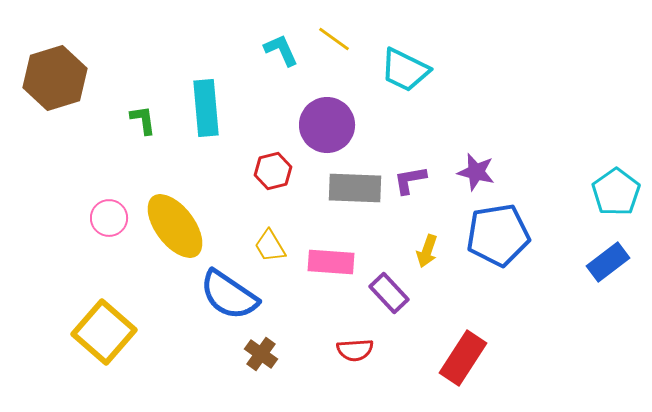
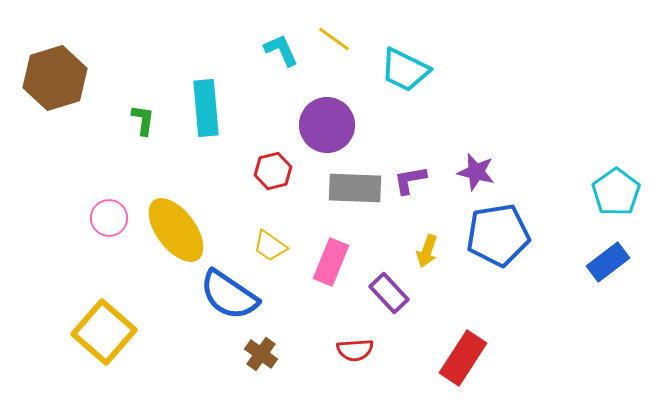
green L-shape: rotated 16 degrees clockwise
yellow ellipse: moved 1 px right, 4 px down
yellow trapezoid: rotated 24 degrees counterclockwise
pink rectangle: rotated 72 degrees counterclockwise
